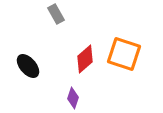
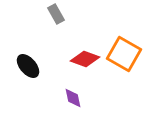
orange square: rotated 12 degrees clockwise
red diamond: rotated 60 degrees clockwise
purple diamond: rotated 30 degrees counterclockwise
